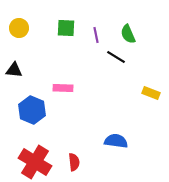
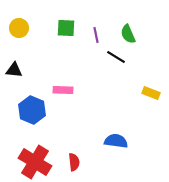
pink rectangle: moved 2 px down
